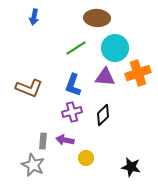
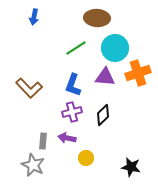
brown L-shape: rotated 24 degrees clockwise
purple arrow: moved 2 px right, 2 px up
